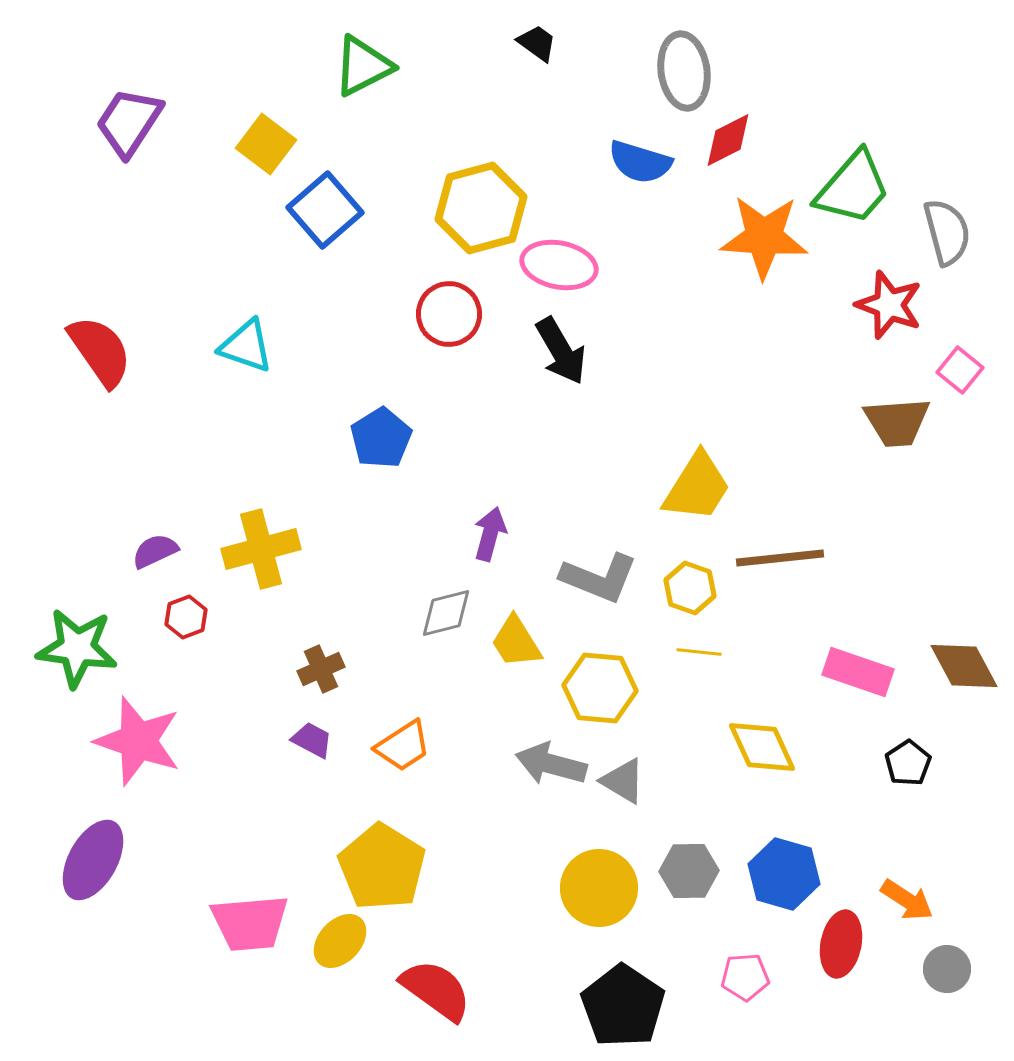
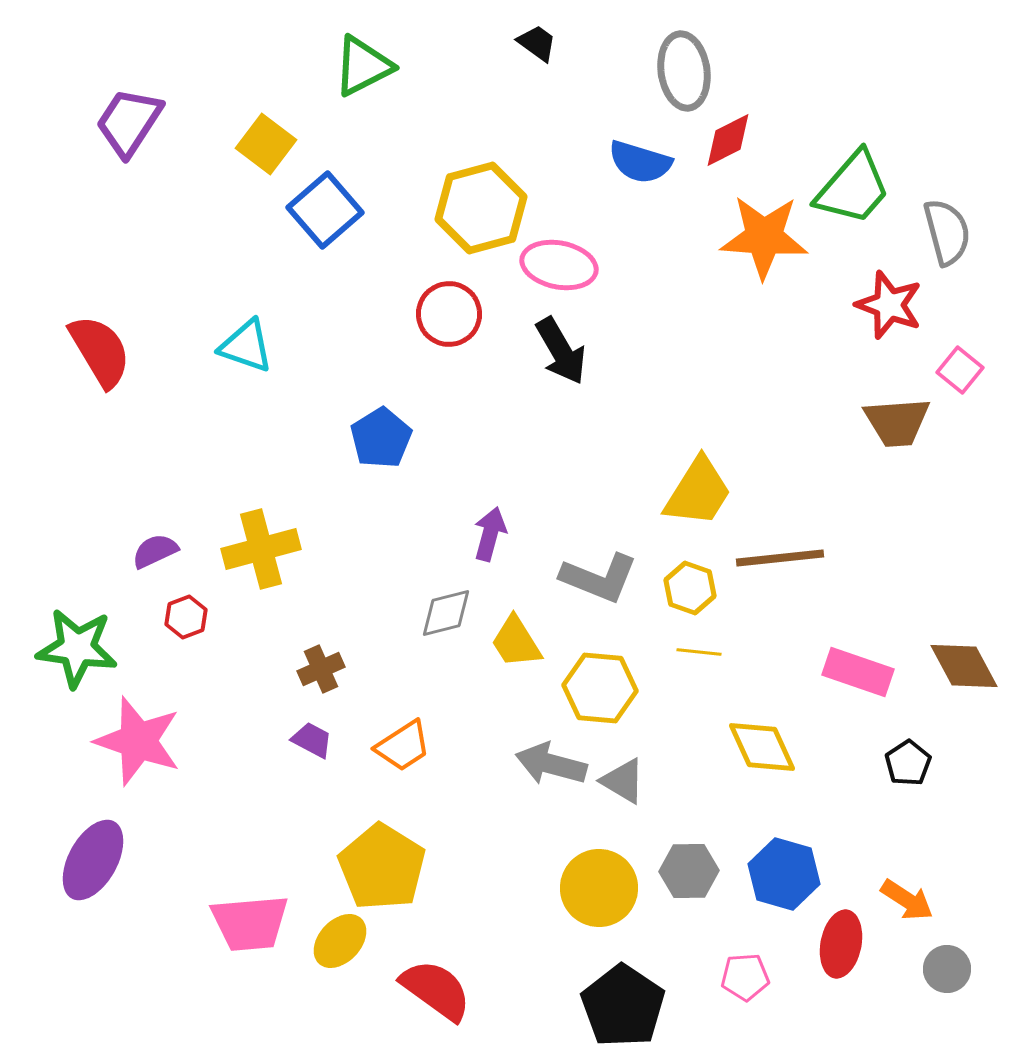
red semicircle at (100, 351): rotated 4 degrees clockwise
yellow trapezoid at (697, 487): moved 1 px right, 5 px down
